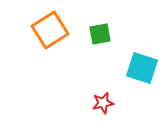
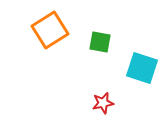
green square: moved 8 px down; rotated 20 degrees clockwise
